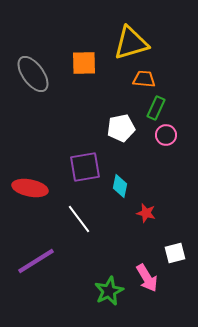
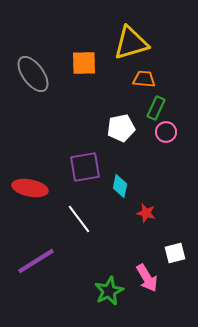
pink circle: moved 3 px up
